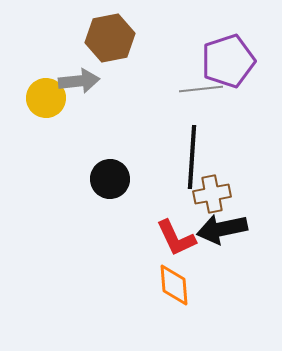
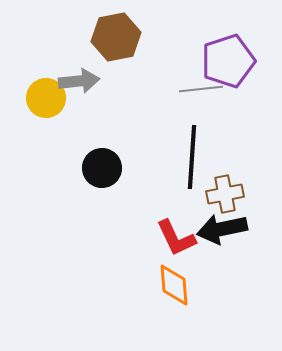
brown hexagon: moved 6 px right, 1 px up
black circle: moved 8 px left, 11 px up
brown cross: moved 13 px right
